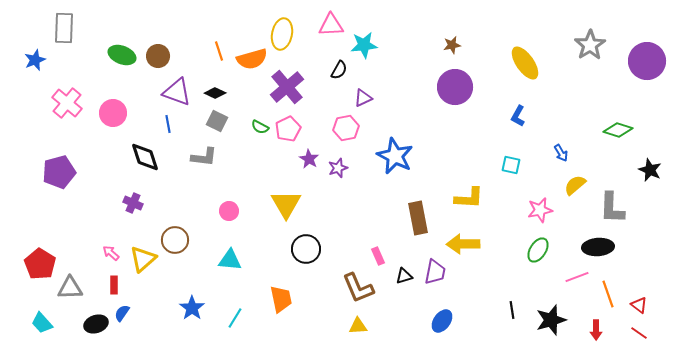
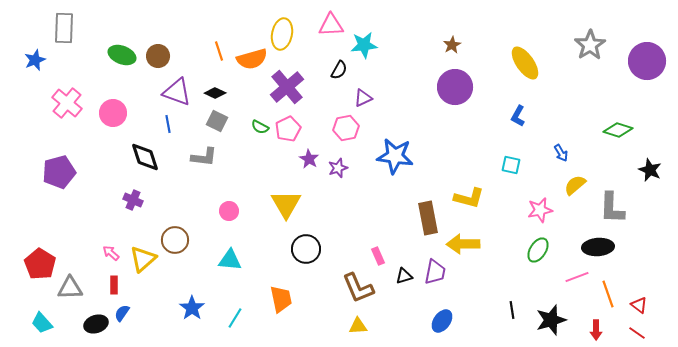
brown star at (452, 45): rotated 18 degrees counterclockwise
blue star at (395, 156): rotated 18 degrees counterclockwise
yellow L-shape at (469, 198): rotated 12 degrees clockwise
purple cross at (133, 203): moved 3 px up
brown rectangle at (418, 218): moved 10 px right
red line at (639, 333): moved 2 px left
